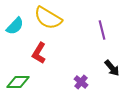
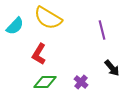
red L-shape: moved 1 px down
green diamond: moved 27 px right
